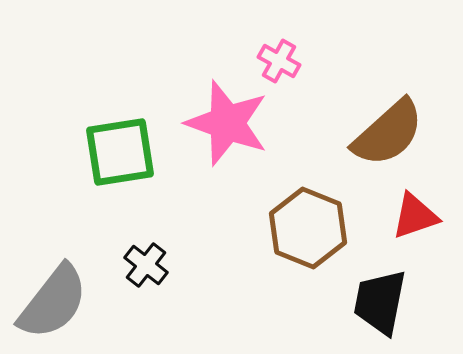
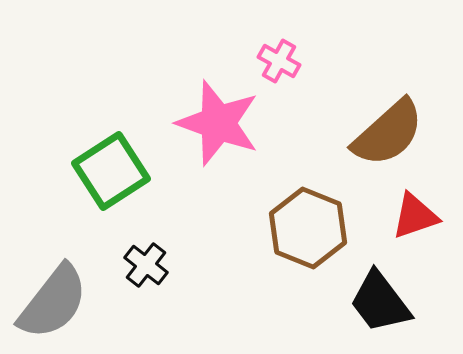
pink star: moved 9 px left
green square: moved 9 px left, 19 px down; rotated 24 degrees counterclockwise
black trapezoid: rotated 48 degrees counterclockwise
